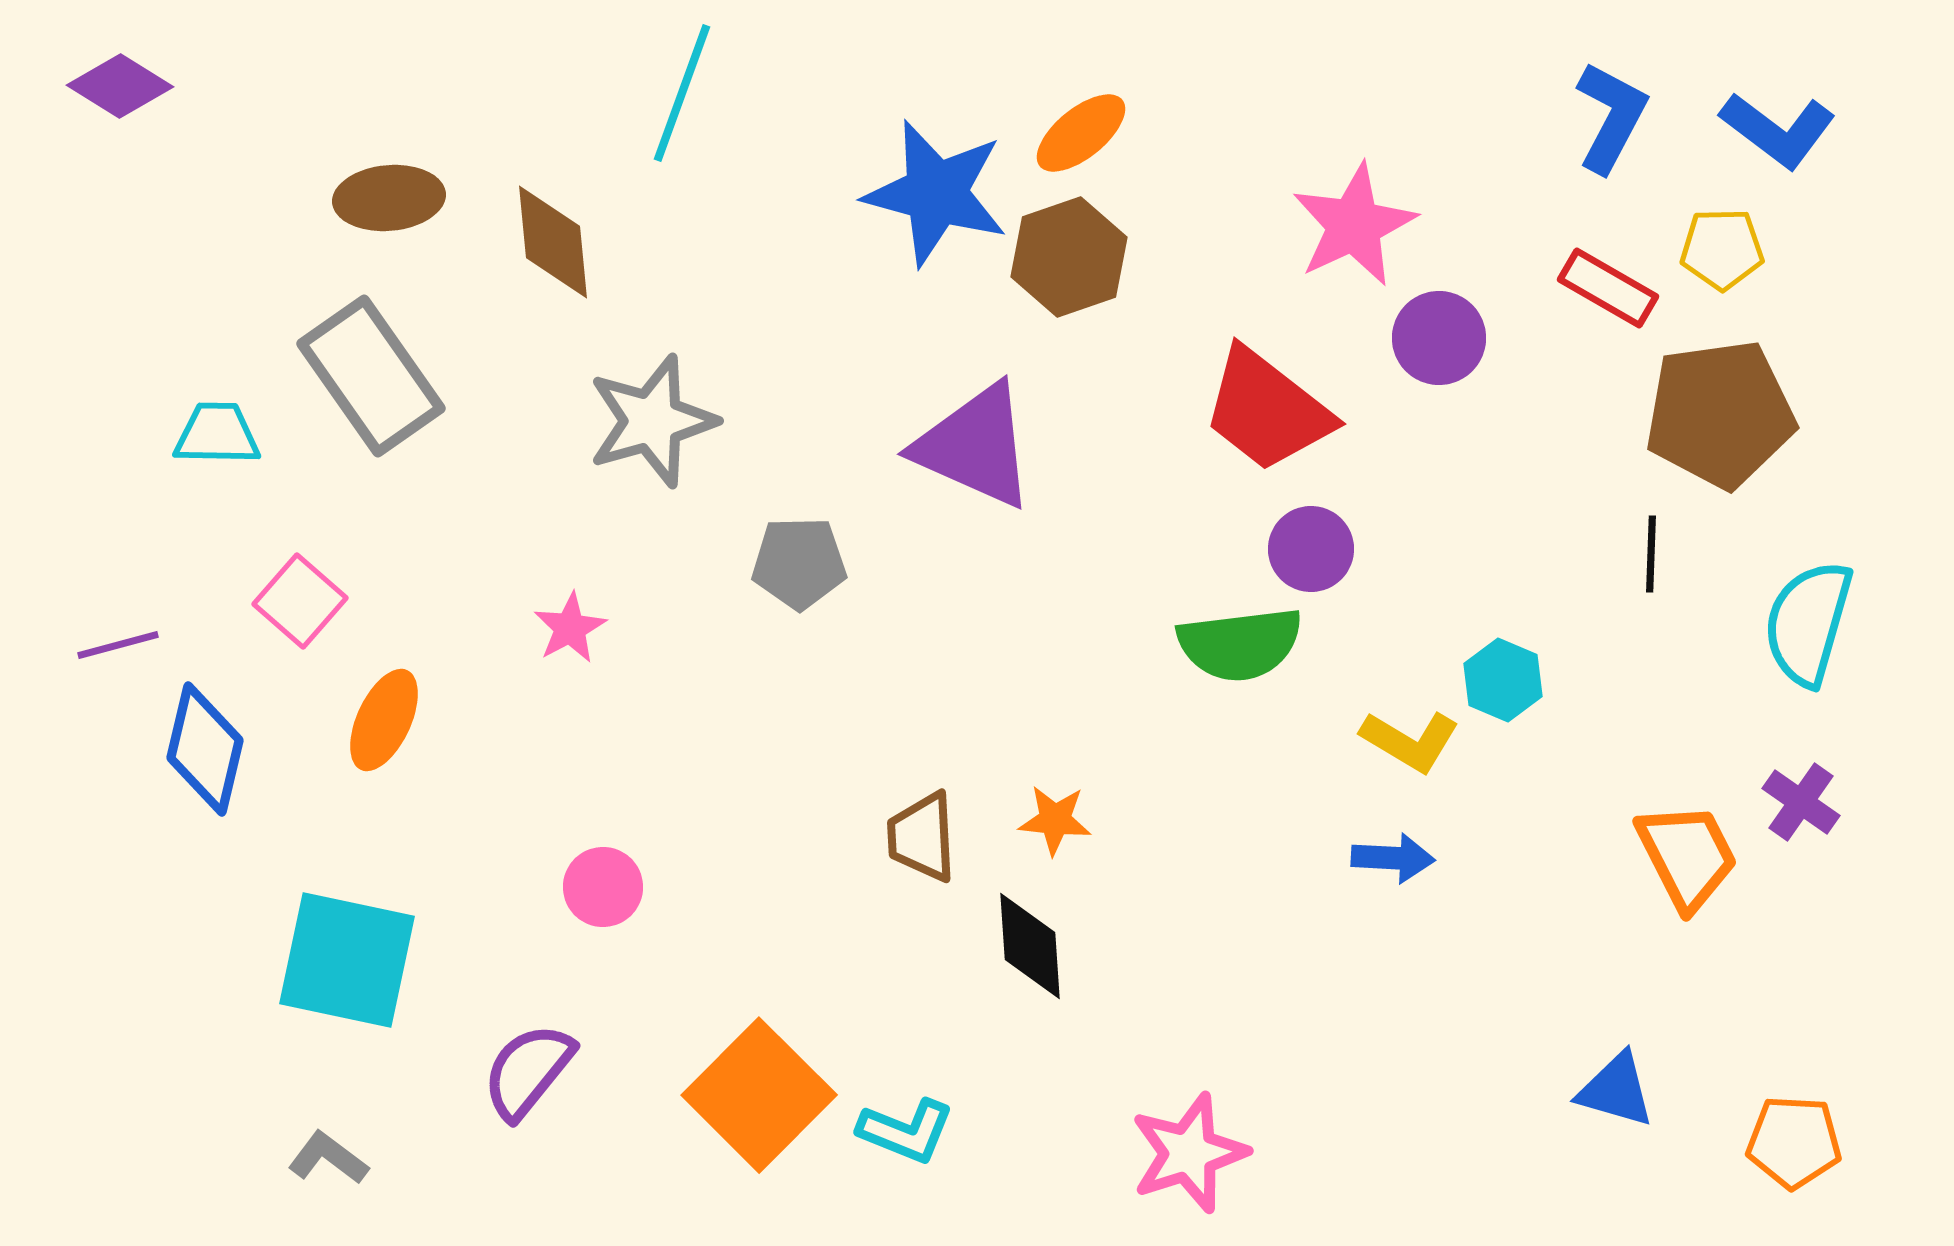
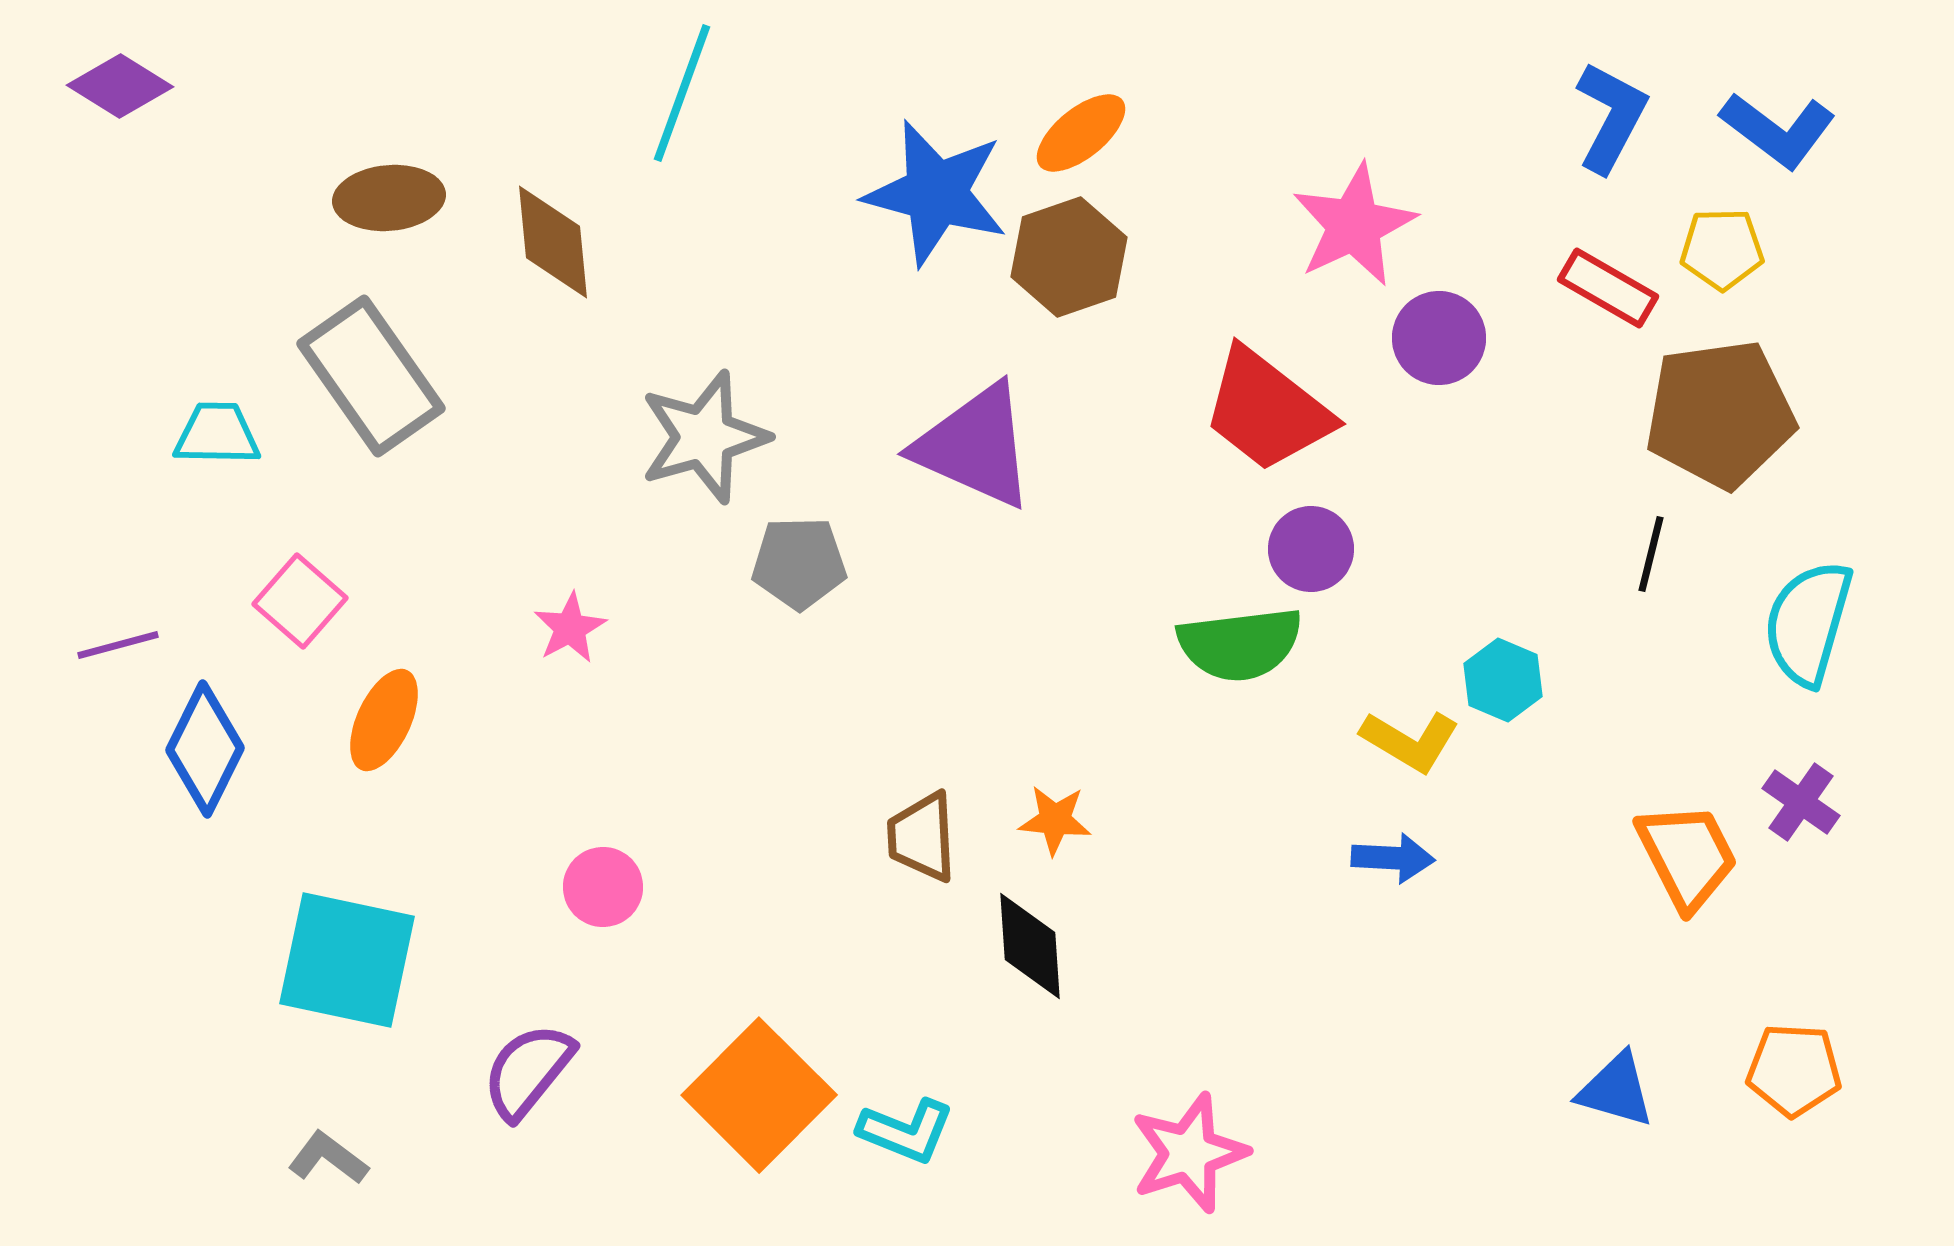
gray star at (652, 421): moved 52 px right, 16 px down
black line at (1651, 554): rotated 12 degrees clockwise
blue diamond at (205, 749): rotated 13 degrees clockwise
orange pentagon at (1794, 1142): moved 72 px up
